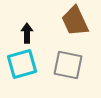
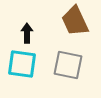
cyan square: rotated 24 degrees clockwise
